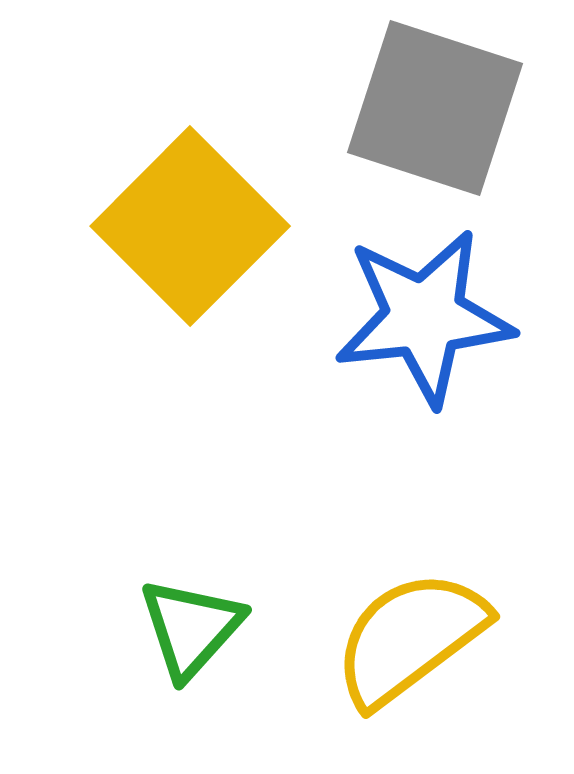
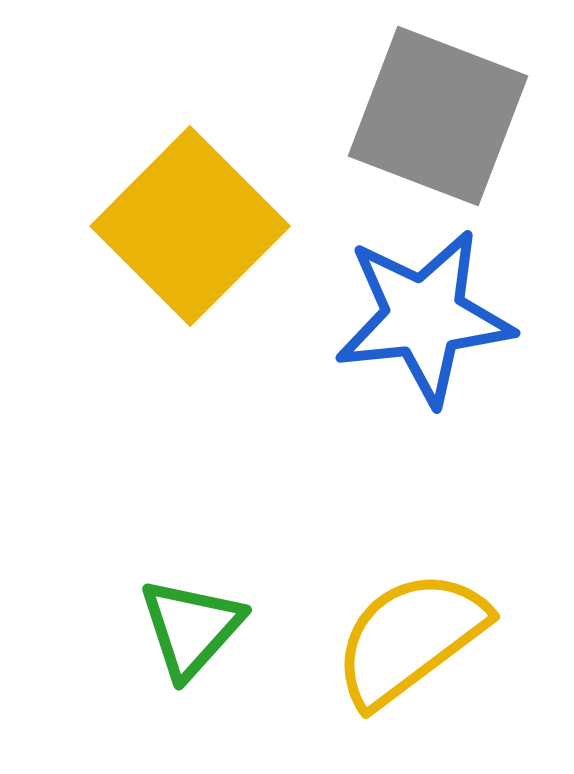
gray square: moved 3 px right, 8 px down; rotated 3 degrees clockwise
